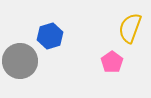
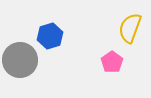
gray circle: moved 1 px up
